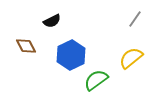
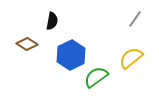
black semicircle: rotated 54 degrees counterclockwise
brown diamond: moved 1 px right, 2 px up; rotated 30 degrees counterclockwise
green semicircle: moved 3 px up
